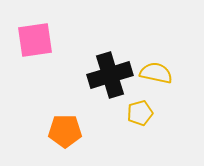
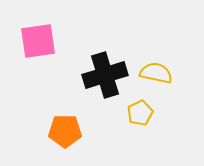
pink square: moved 3 px right, 1 px down
black cross: moved 5 px left
yellow pentagon: rotated 10 degrees counterclockwise
